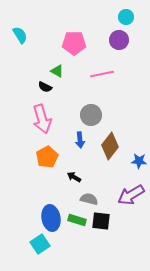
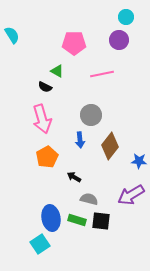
cyan semicircle: moved 8 px left
